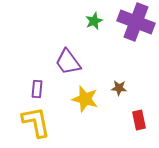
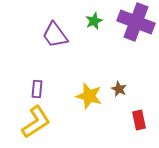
purple trapezoid: moved 13 px left, 27 px up
brown star: moved 1 px down; rotated 21 degrees clockwise
yellow star: moved 4 px right, 3 px up
yellow L-shape: rotated 68 degrees clockwise
